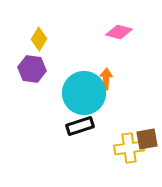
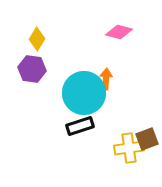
yellow diamond: moved 2 px left
brown square: rotated 10 degrees counterclockwise
